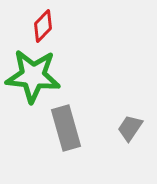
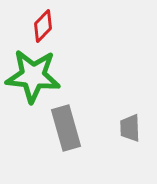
gray trapezoid: rotated 36 degrees counterclockwise
